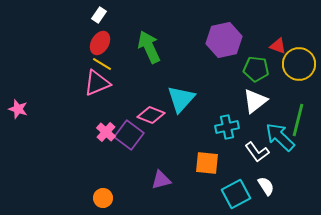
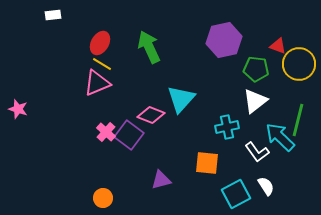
white rectangle: moved 46 px left; rotated 49 degrees clockwise
